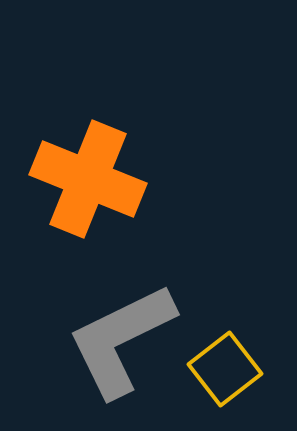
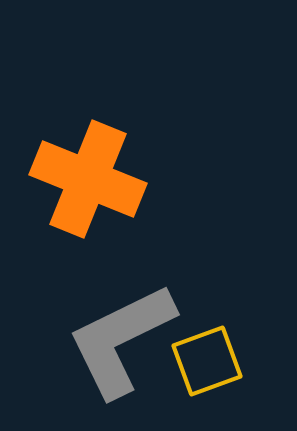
yellow square: moved 18 px left, 8 px up; rotated 18 degrees clockwise
